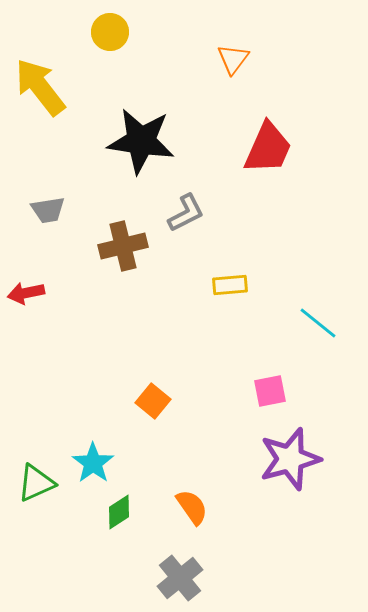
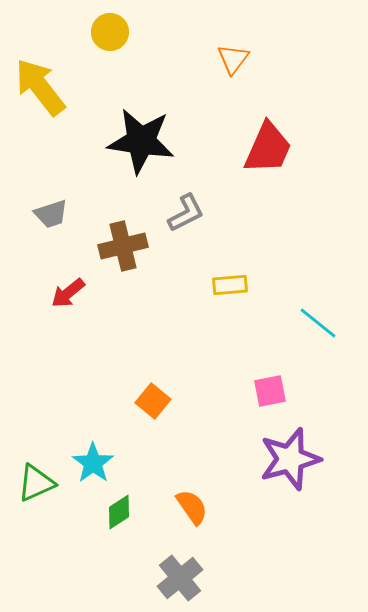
gray trapezoid: moved 3 px right, 4 px down; rotated 9 degrees counterclockwise
red arrow: moved 42 px right; rotated 27 degrees counterclockwise
